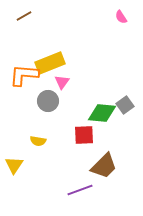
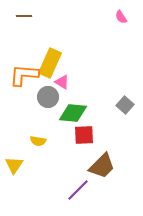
brown line: rotated 28 degrees clockwise
yellow rectangle: rotated 44 degrees counterclockwise
pink triangle: rotated 35 degrees counterclockwise
gray circle: moved 4 px up
gray square: rotated 12 degrees counterclockwise
green diamond: moved 29 px left
brown trapezoid: moved 2 px left
purple line: moved 2 px left; rotated 25 degrees counterclockwise
